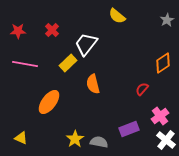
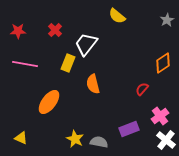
red cross: moved 3 px right
yellow rectangle: rotated 24 degrees counterclockwise
yellow star: rotated 12 degrees counterclockwise
